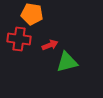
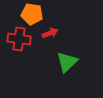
red arrow: moved 12 px up
green triangle: rotated 30 degrees counterclockwise
